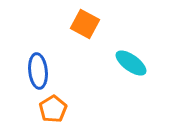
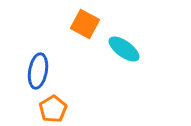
cyan ellipse: moved 7 px left, 14 px up
blue ellipse: rotated 16 degrees clockwise
